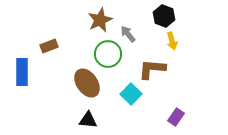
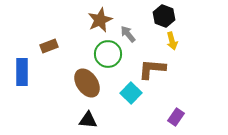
cyan square: moved 1 px up
